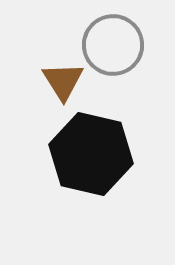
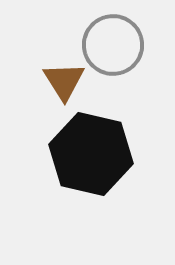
brown triangle: moved 1 px right
